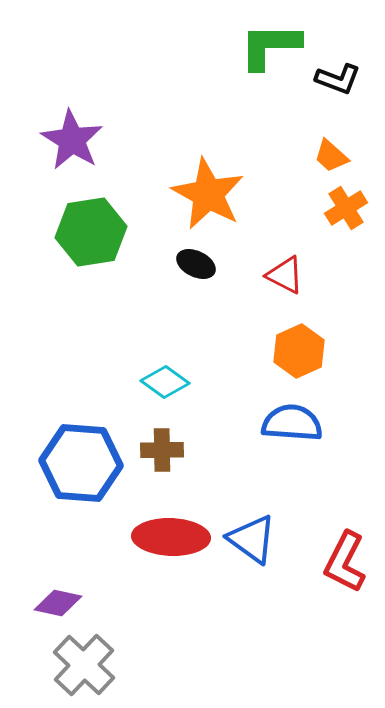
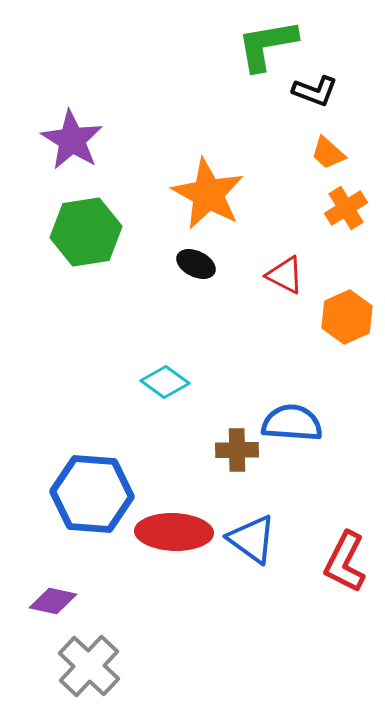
green L-shape: moved 3 px left, 1 px up; rotated 10 degrees counterclockwise
black L-shape: moved 23 px left, 12 px down
orange trapezoid: moved 3 px left, 3 px up
green hexagon: moved 5 px left
orange hexagon: moved 48 px right, 34 px up
brown cross: moved 75 px right
blue hexagon: moved 11 px right, 31 px down
red ellipse: moved 3 px right, 5 px up
purple diamond: moved 5 px left, 2 px up
gray cross: moved 5 px right, 1 px down
